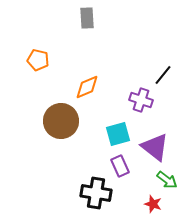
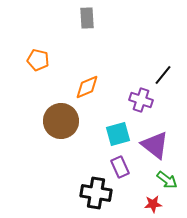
purple triangle: moved 2 px up
purple rectangle: moved 1 px down
red star: rotated 24 degrees counterclockwise
